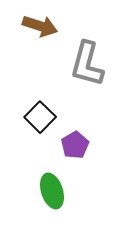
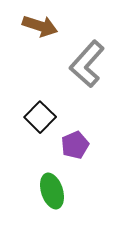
gray L-shape: rotated 27 degrees clockwise
purple pentagon: rotated 8 degrees clockwise
